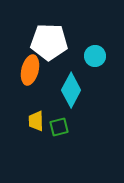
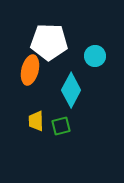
green square: moved 2 px right, 1 px up
